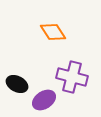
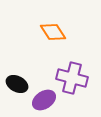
purple cross: moved 1 px down
